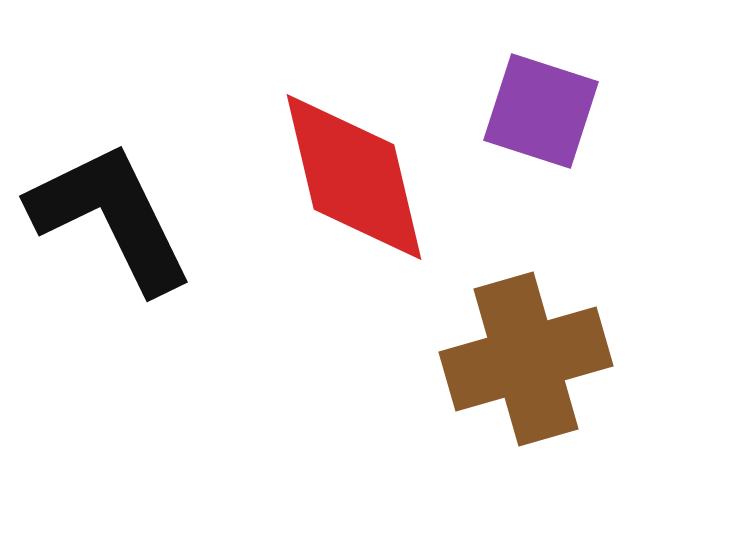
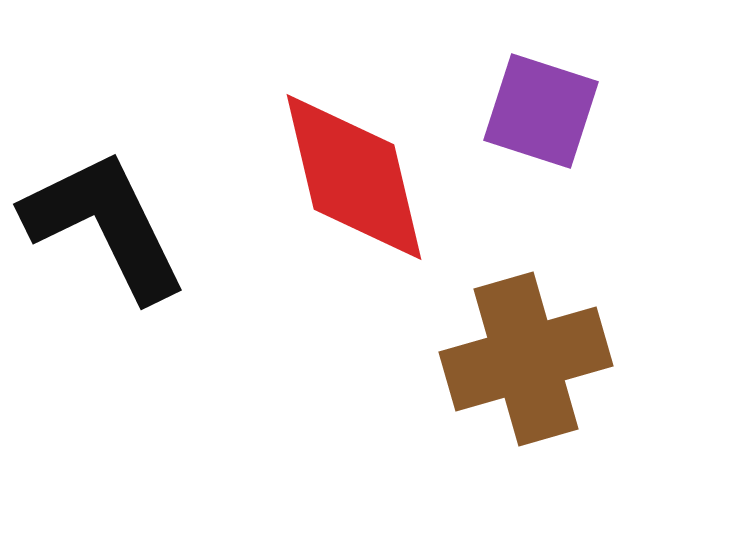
black L-shape: moved 6 px left, 8 px down
